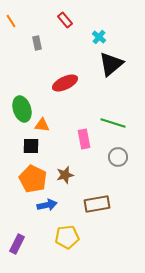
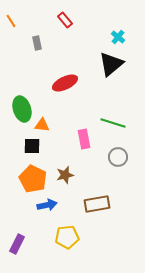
cyan cross: moved 19 px right
black square: moved 1 px right
